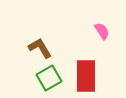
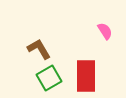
pink semicircle: moved 3 px right
brown L-shape: moved 1 px left, 1 px down
